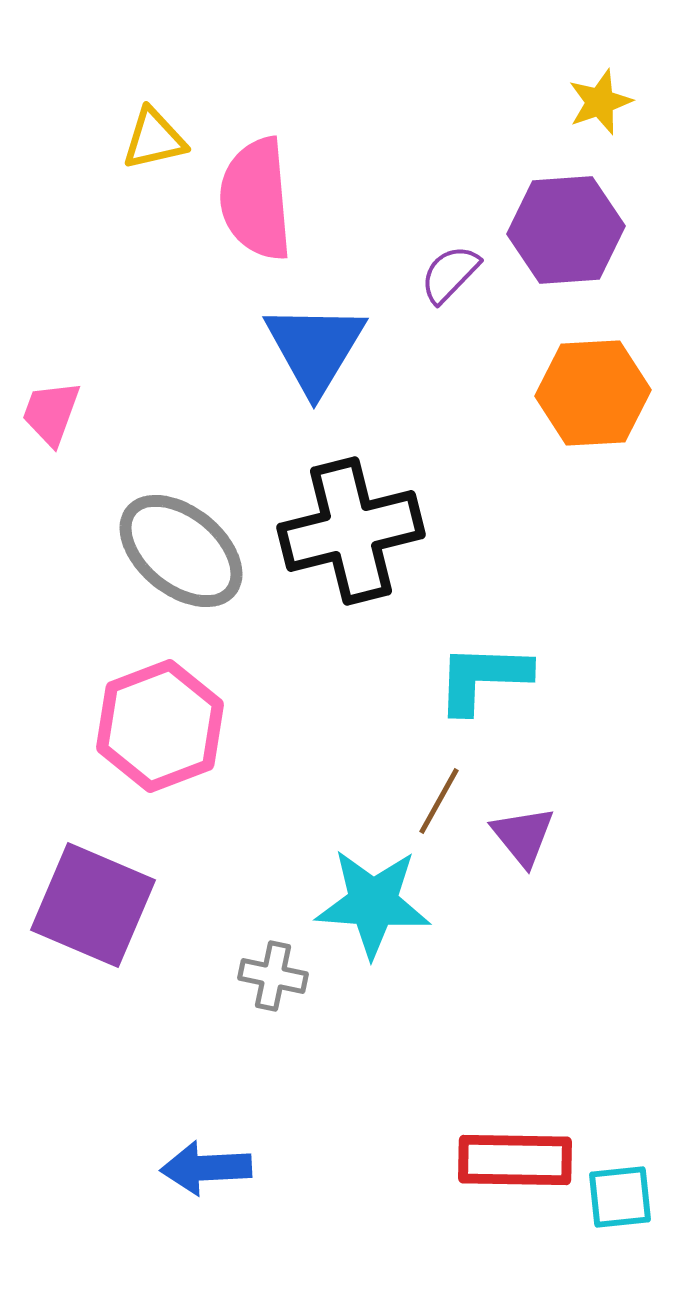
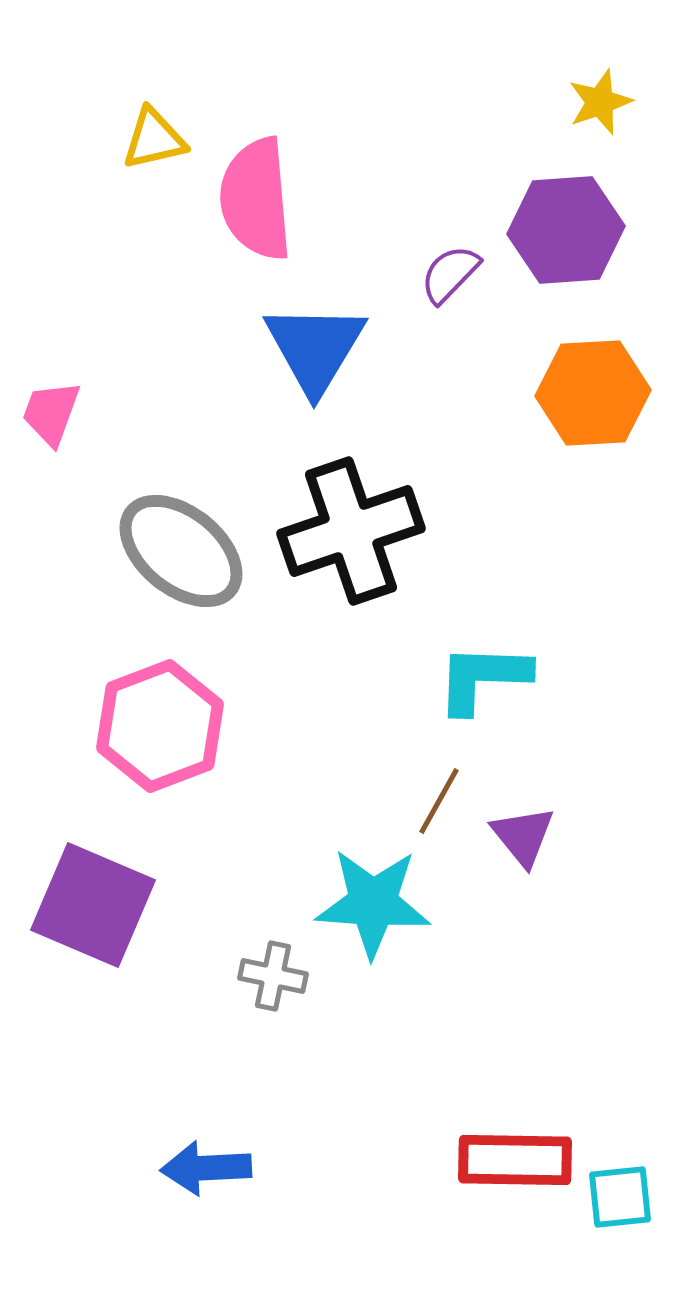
black cross: rotated 5 degrees counterclockwise
